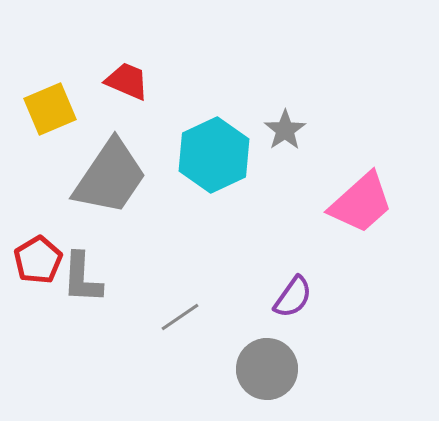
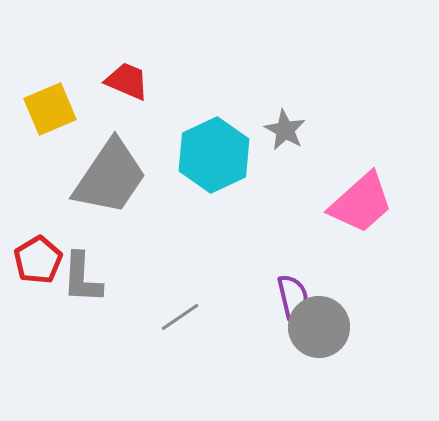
gray star: rotated 9 degrees counterclockwise
purple semicircle: rotated 48 degrees counterclockwise
gray circle: moved 52 px right, 42 px up
